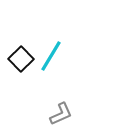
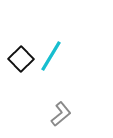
gray L-shape: rotated 15 degrees counterclockwise
